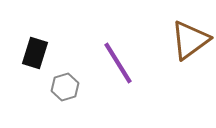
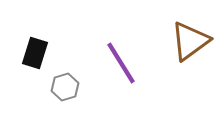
brown triangle: moved 1 px down
purple line: moved 3 px right
